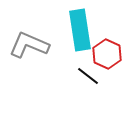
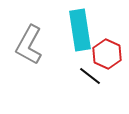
gray L-shape: rotated 84 degrees counterclockwise
black line: moved 2 px right
